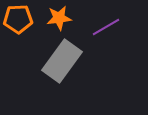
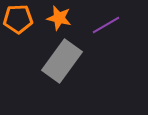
orange star: rotated 20 degrees clockwise
purple line: moved 2 px up
